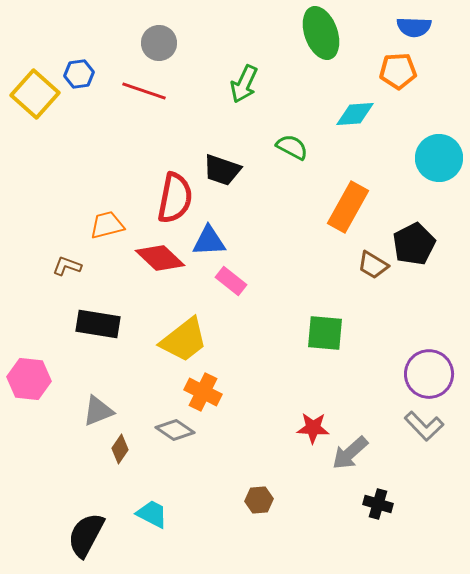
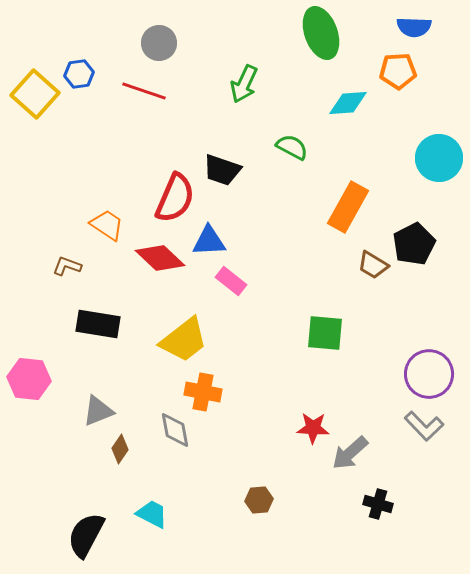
cyan diamond: moved 7 px left, 11 px up
red semicircle: rotated 12 degrees clockwise
orange trapezoid: rotated 48 degrees clockwise
orange cross: rotated 15 degrees counterclockwise
gray diamond: rotated 45 degrees clockwise
